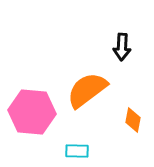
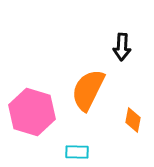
orange semicircle: moved 1 px right; rotated 27 degrees counterclockwise
pink hexagon: rotated 12 degrees clockwise
cyan rectangle: moved 1 px down
